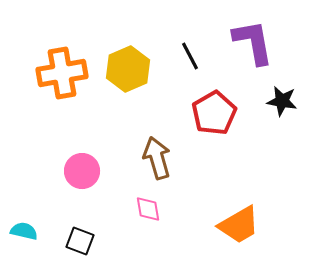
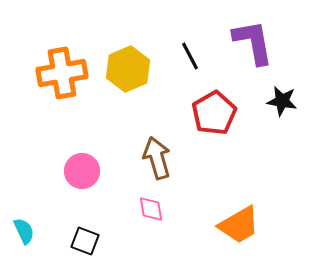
pink diamond: moved 3 px right
cyan semicircle: rotated 52 degrees clockwise
black square: moved 5 px right
